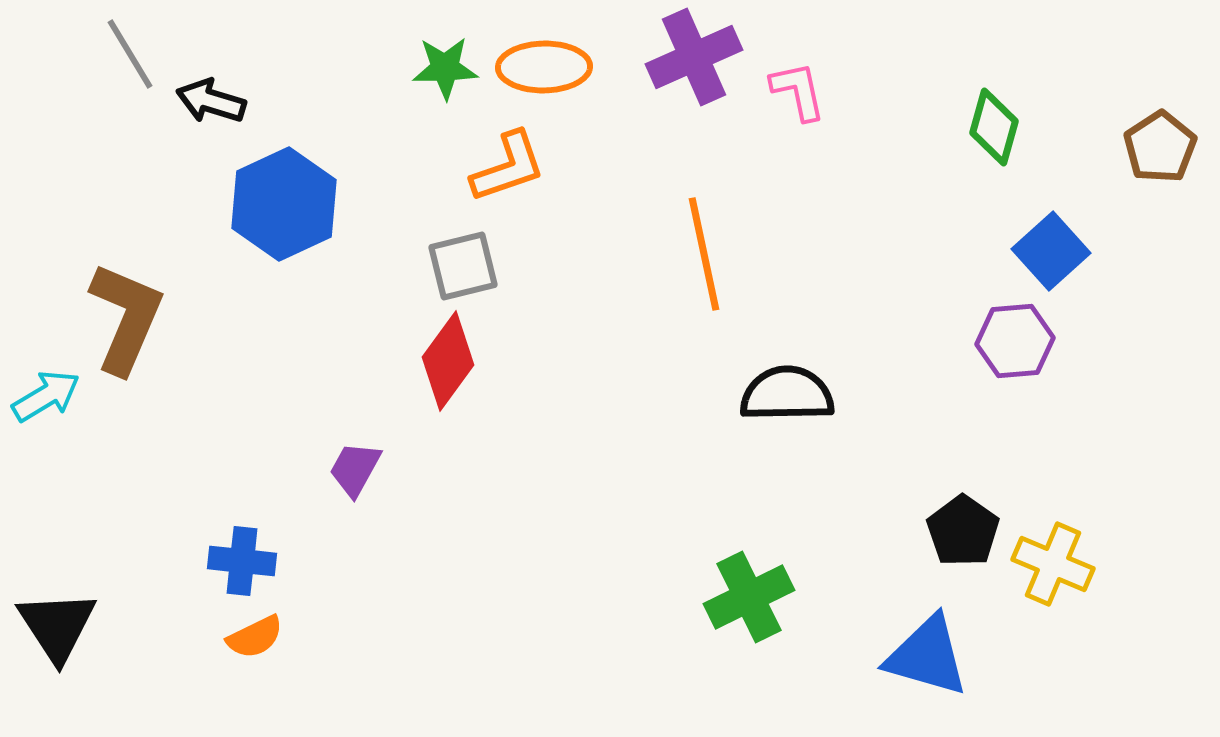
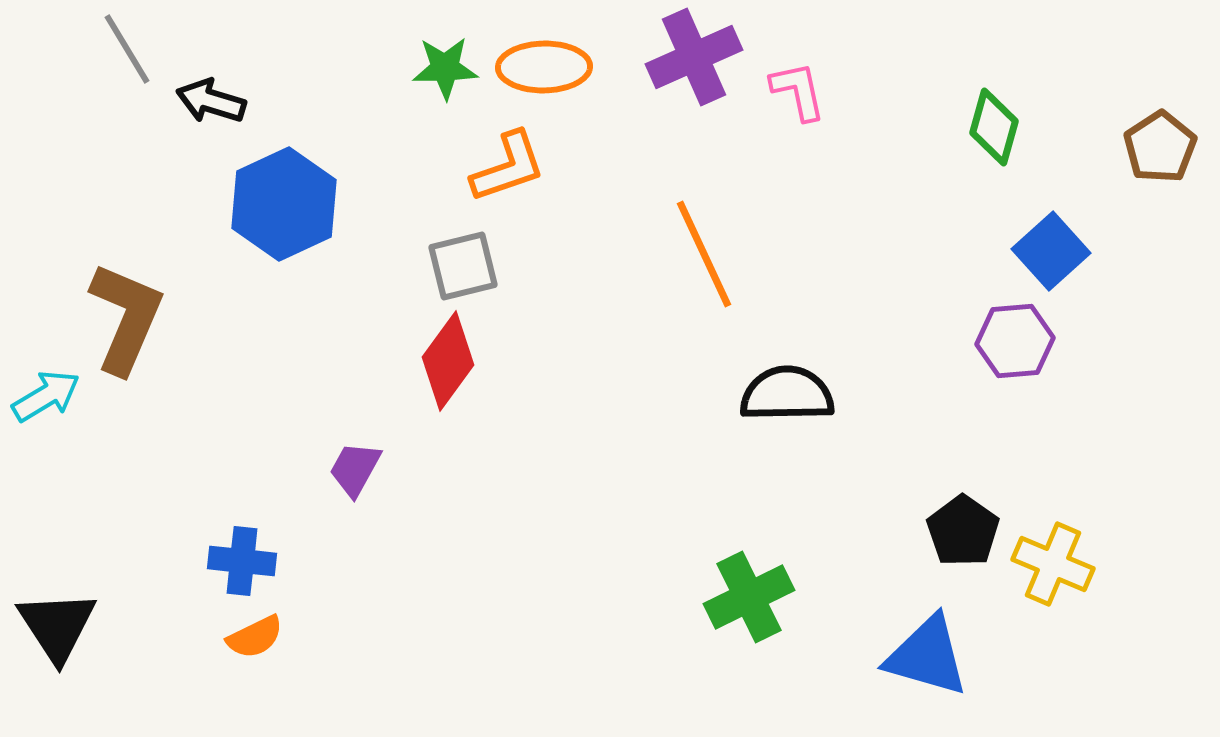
gray line: moved 3 px left, 5 px up
orange line: rotated 13 degrees counterclockwise
